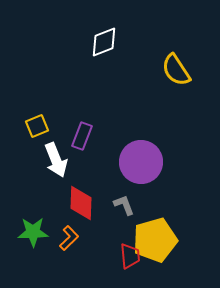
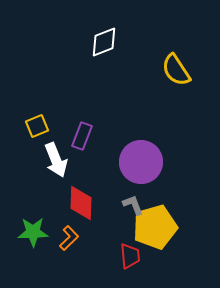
gray L-shape: moved 9 px right
yellow pentagon: moved 13 px up
